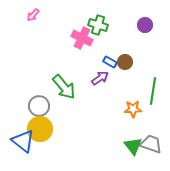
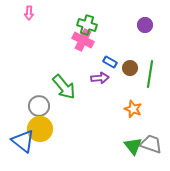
pink arrow: moved 4 px left, 2 px up; rotated 40 degrees counterclockwise
green cross: moved 11 px left
pink cross: moved 1 px right, 2 px down
brown circle: moved 5 px right, 6 px down
purple arrow: rotated 30 degrees clockwise
green line: moved 3 px left, 17 px up
orange star: rotated 24 degrees clockwise
